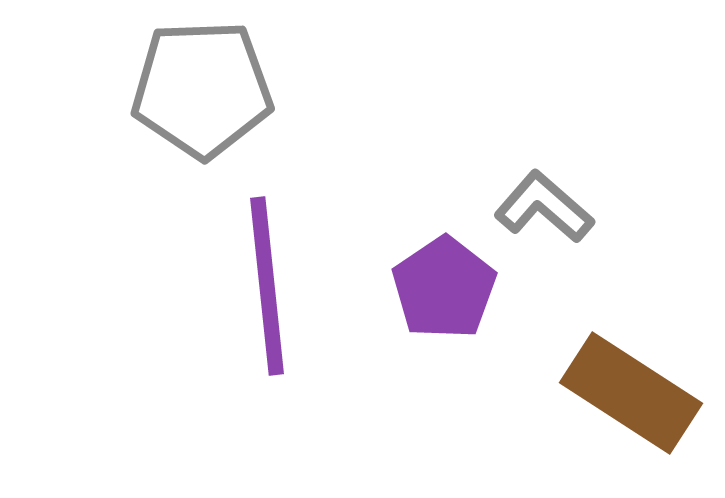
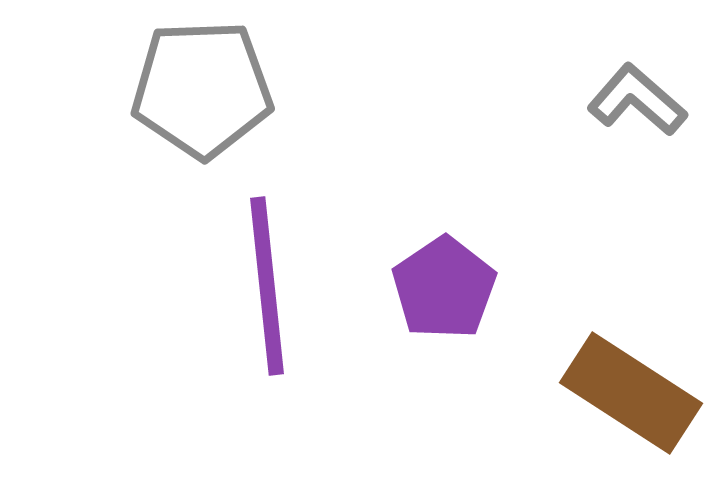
gray L-shape: moved 93 px right, 107 px up
